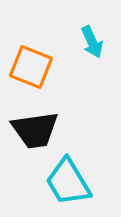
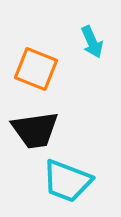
orange square: moved 5 px right, 2 px down
cyan trapezoid: moved 1 px left, 1 px up; rotated 38 degrees counterclockwise
